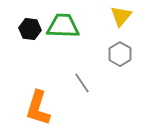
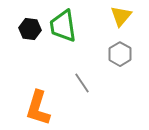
green trapezoid: rotated 100 degrees counterclockwise
